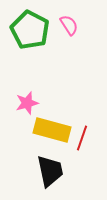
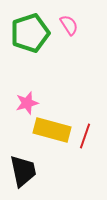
green pentagon: moved 3 px down; rotated 27 degrees clockwise
red line: moved 3 px right, 2 px up
black trapezoid: moved 27 px left
